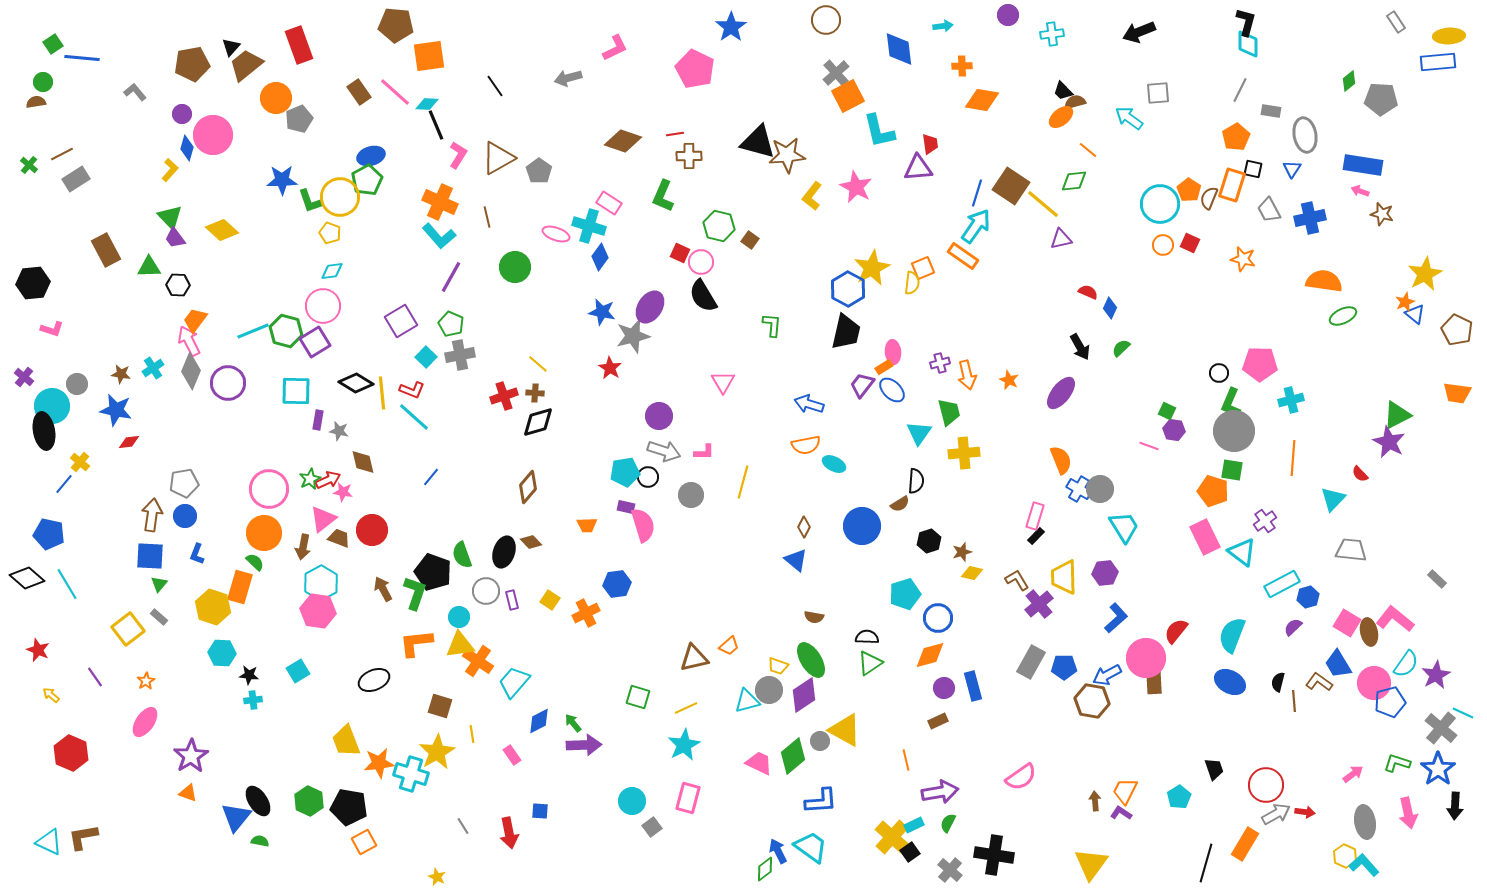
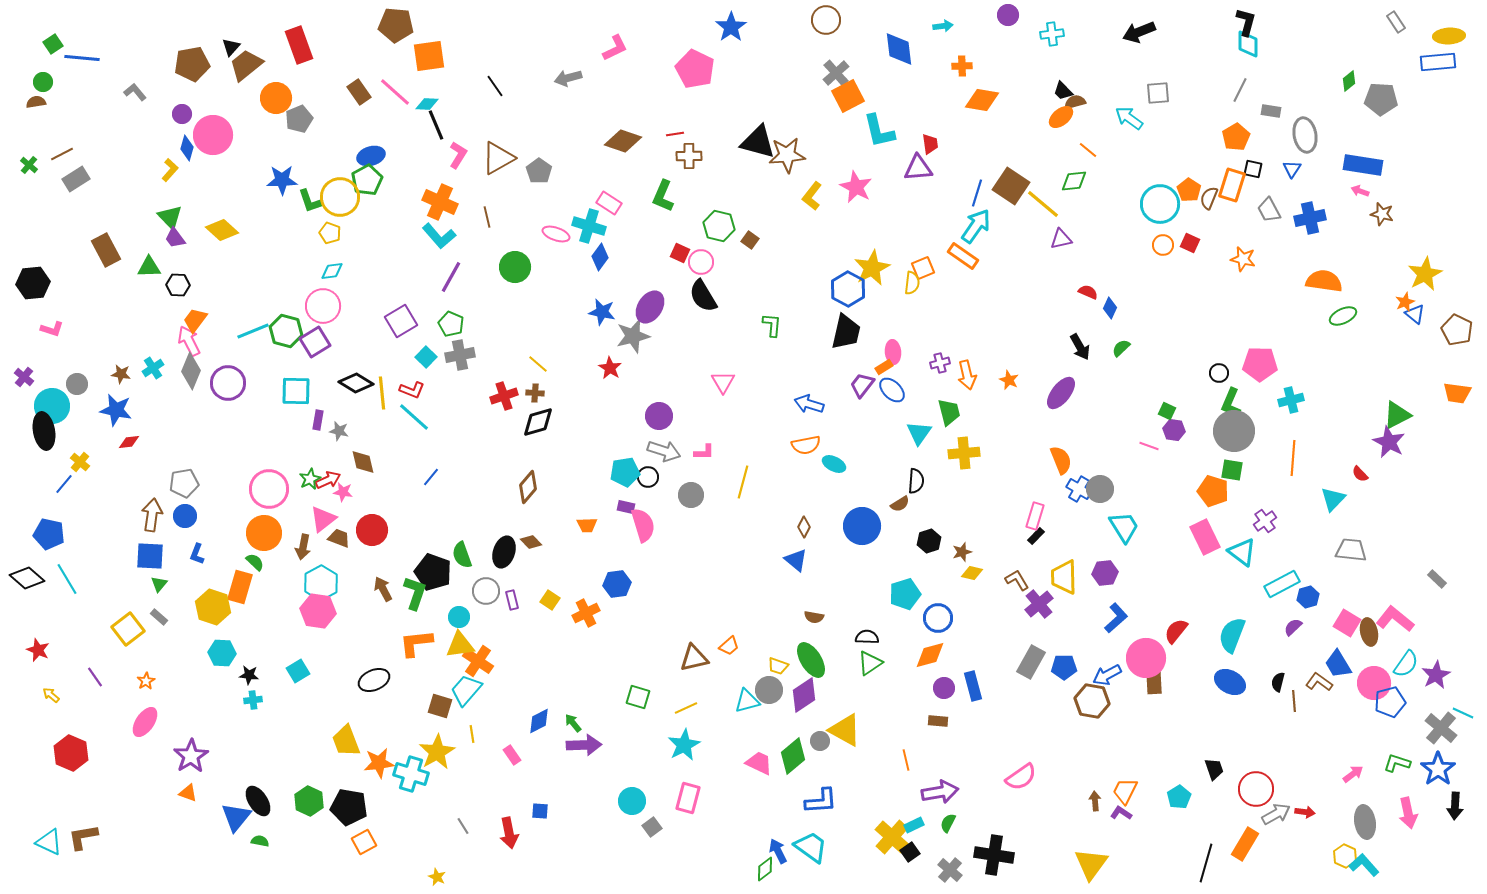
cyan line at (67, 584): moved 5 px up
cyan trapezoid at (514, 682): moved 48 px left, 8 px down
brown rectangle at (938, 721): rotated 30 degrees clockwise
red circle at (1266, 785): moved 10 px left, 4 px down
